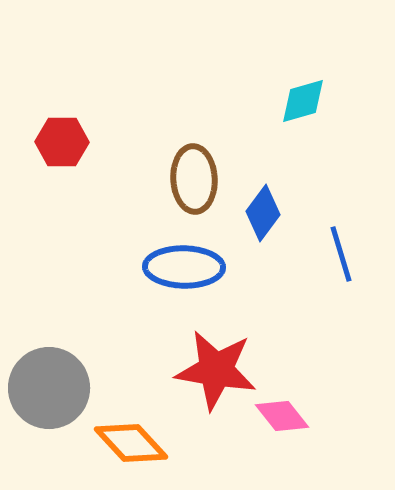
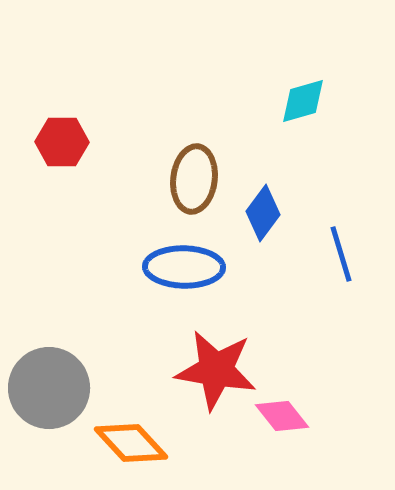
brown ellipse: rotated 10 degrees clockwise
